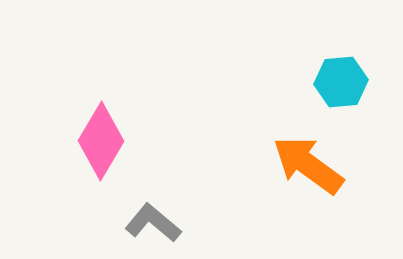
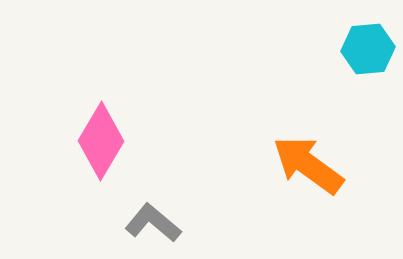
cyan hexagon: moved 27 px right, 33 px up
